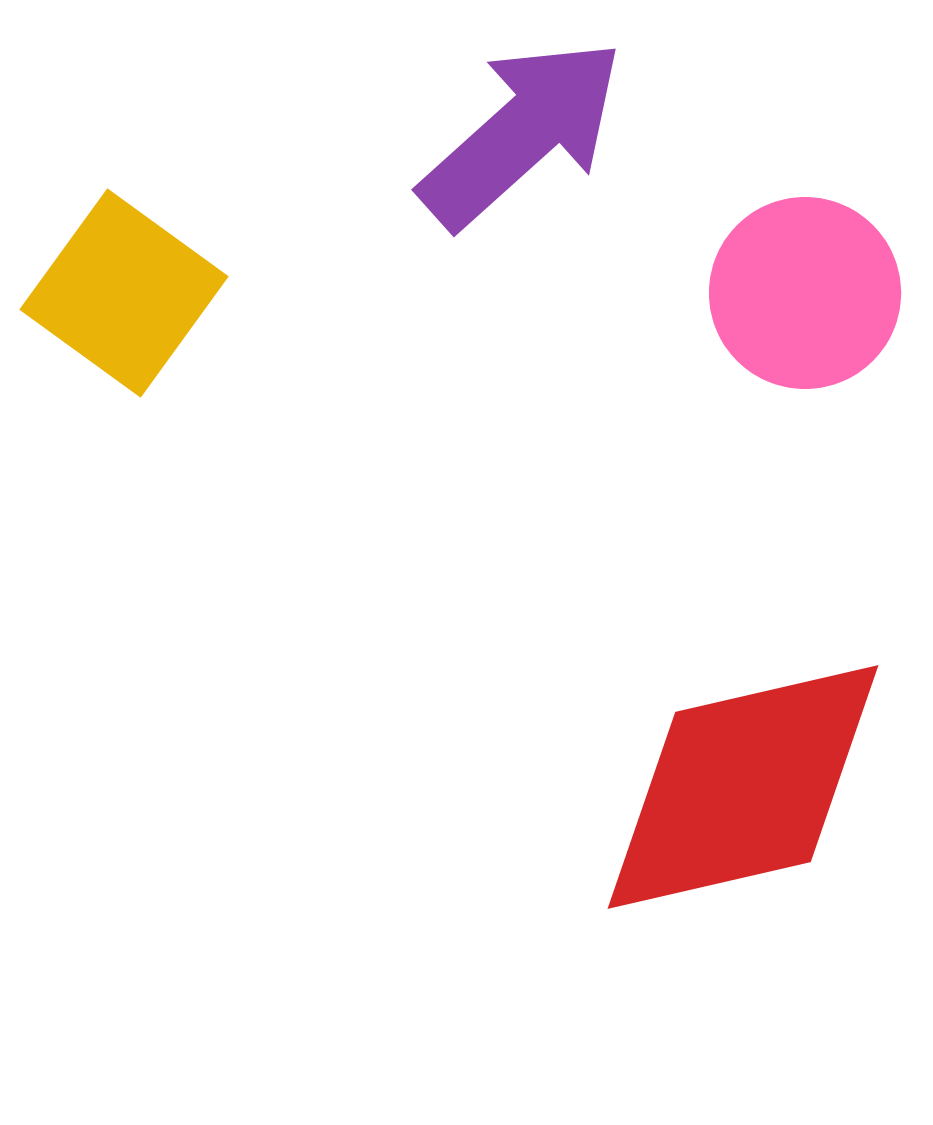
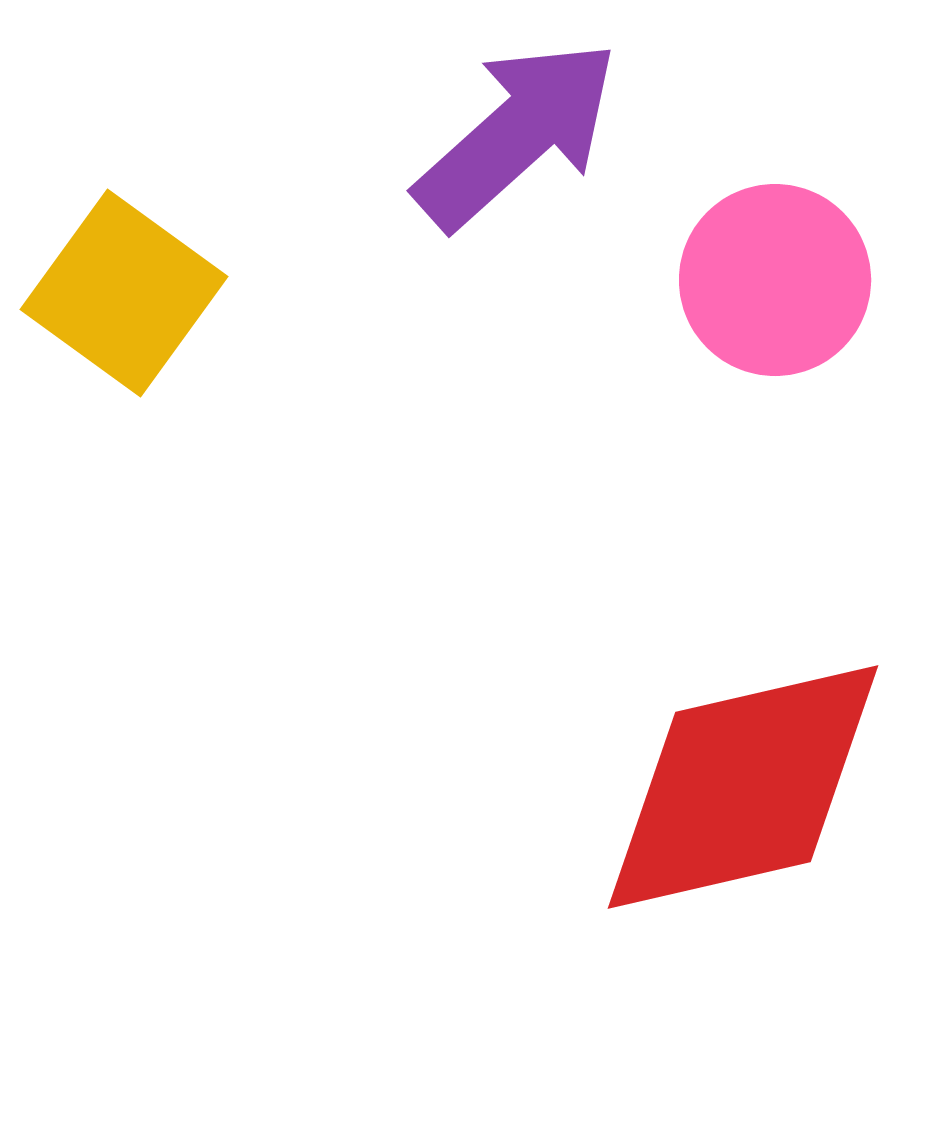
purple arrow: moved 5 px left, 1 px down
pink circle: moved 30 px left, 13 px up
